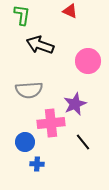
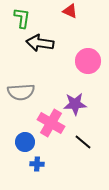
green L-shape: moved 3 px down
black arrow: moved 2 px up; rotated 12 degrees counterclockwise
gray semicircle: moved 8 px left, 2 px down
purple star: rotated 20 degrees clockwise
pink cross: rotated 36 degrees clockwise
black line: rotated 12 degrees counterclockwise
